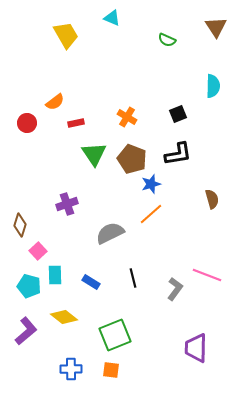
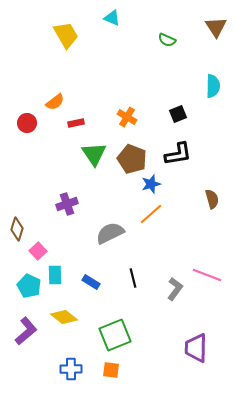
brown diamond: moved 3 px left, 4 px down
cyan pentagon: rotated 10 degrees clockwise
